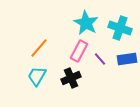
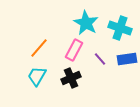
pink rectangle: moved 5 px left, 1 px up
